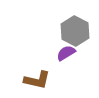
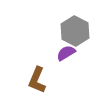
brown L-shape: rotated 100 degrees clockwise
